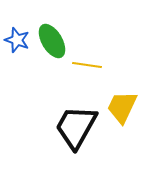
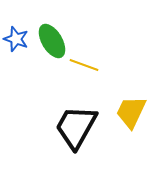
blue star: moved 1 px left, 1 px up
yellow line: moved 3 px left; rotated 12 degrees clockwise
yellow trapezoid: moved 9 px right, 5 px down
